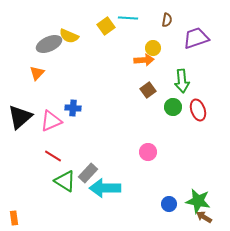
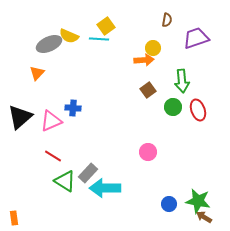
cyan line: moved 29 px left, 21 px down
